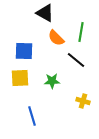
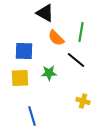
green star: moved 3 px left, 8 px up
